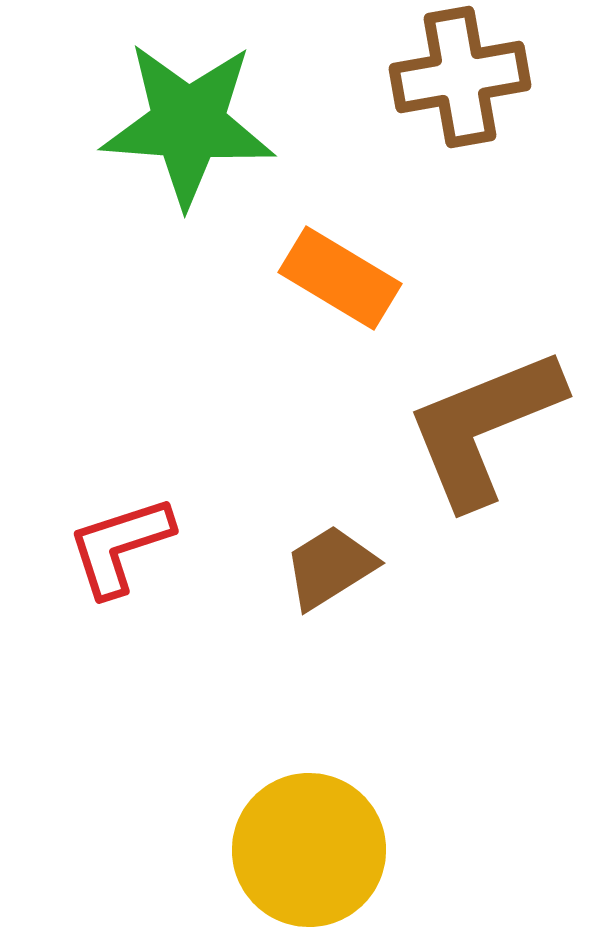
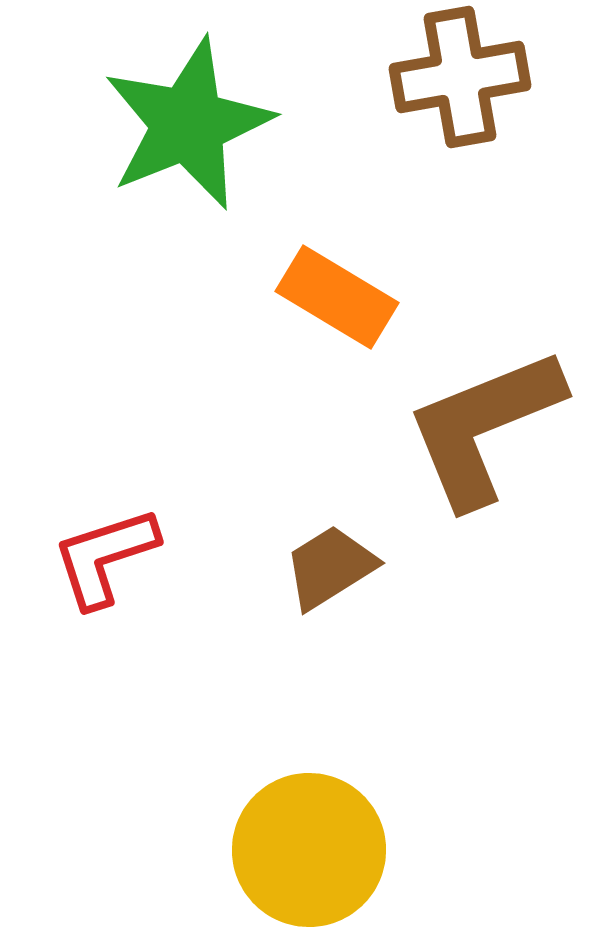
green star: rotated 26 degrees counterclockwise
orange rectangle: moved 3 px left, 19 px down
red L-shape: moved 15 px left, 11 px down
